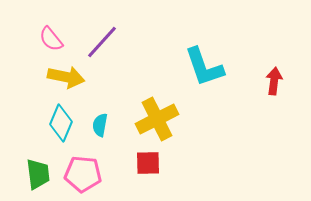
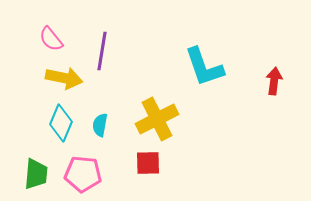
purple line: moved 9 px down; rotated 33 degrees counterclockwise
yellow arrow: moved 2 px left, 1 px down
green trapezoid: moved 2 px left; rotated 12 degrees clockwise
